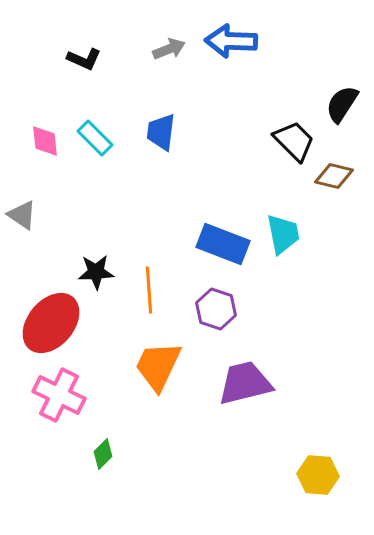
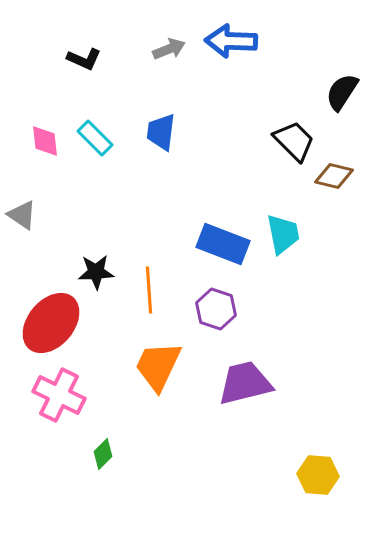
black semicircle: moved 12 px up
